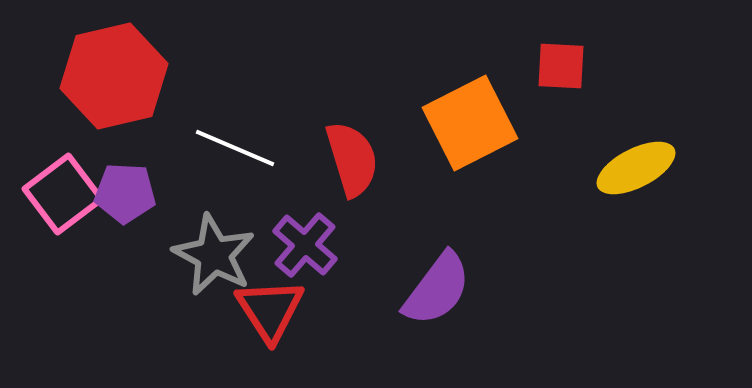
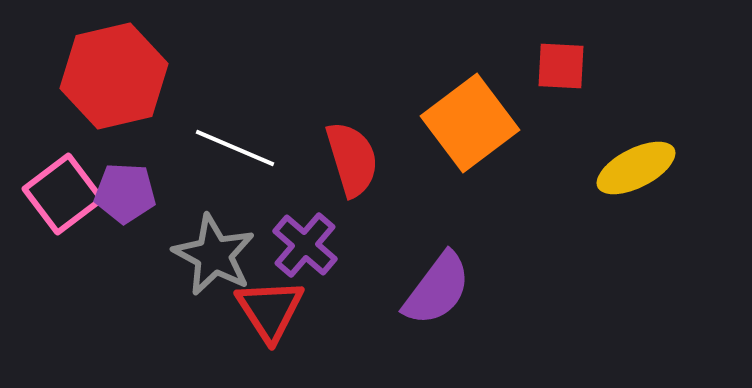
orange square: rotated 10 degrees counterclockwise
